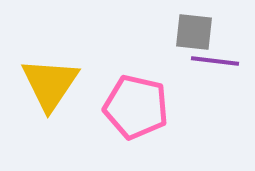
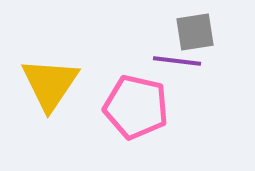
gray square: moved 1 px right; rotated 15 degrees counterclockwise
purple line: moved 38 px left
